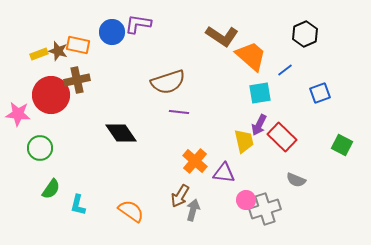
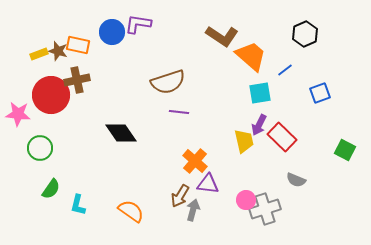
green square: moved 3 px right, 5 px down
purple triangle: moved 16 px left, 11 px down
